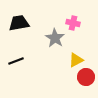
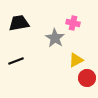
red circle: moved 1 px right, 1 px down
